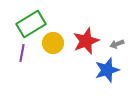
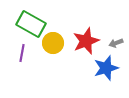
green rectangle: rotated 60 degrees clockwise
gray arrow: moved 1 px left, 1 px up
blue star: moved 1 px left, 2 px up
